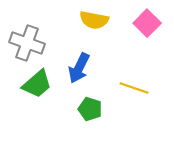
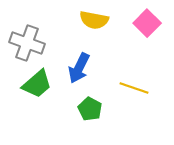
green pentagon: rotated 10 degrees clockwise
